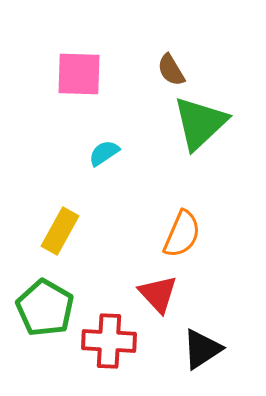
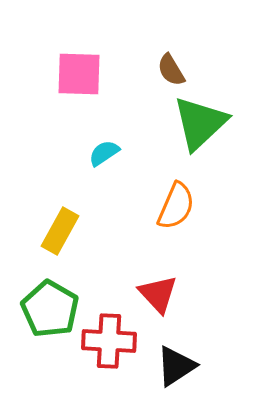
orange semicircle: moved 6 px left, 28 px up
green pentagon: moved 5 px right, 1 px down
black triangle: moved 26 px left, 17 px down
